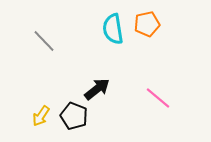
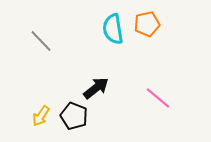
gray line: moved 3 px left
black arrow: moved 1 px left, 1 px up
